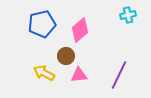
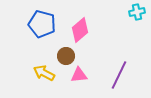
cyan cross: moved 9 px right, 3 px up
blue pentagon: rotated 28 degrees clockwise
